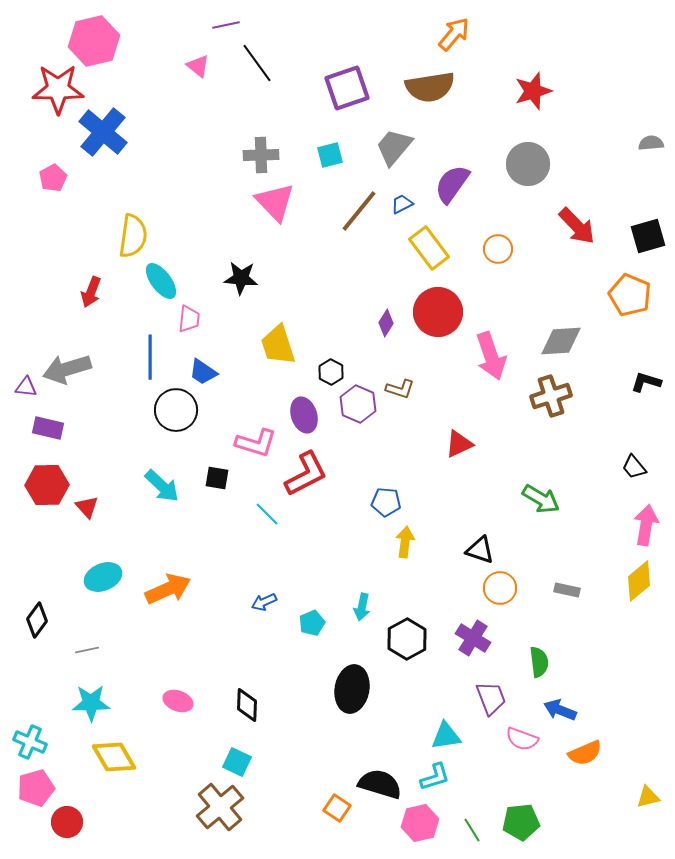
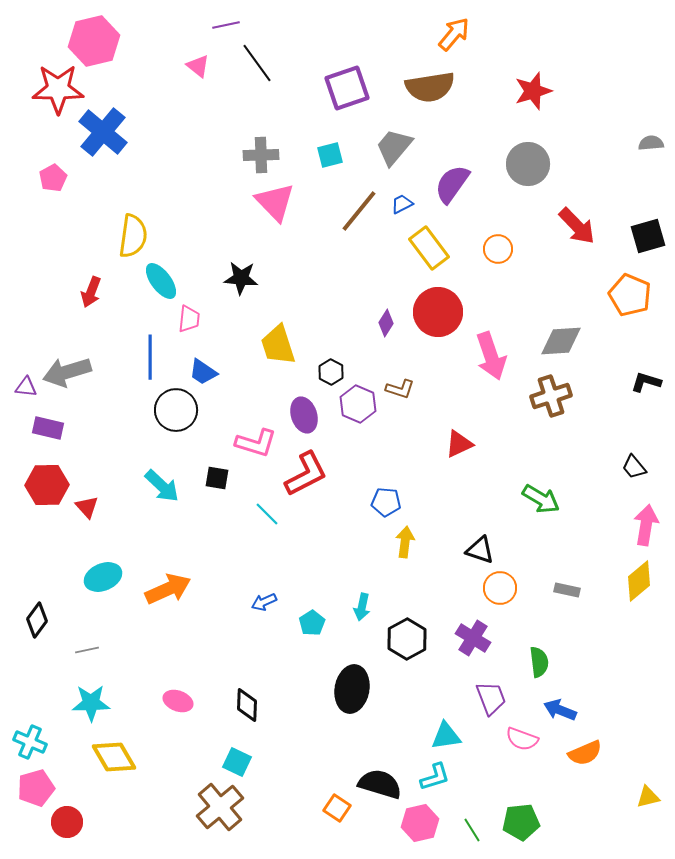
gray arrow at (67, 369): moved 3 px down
cyan pentagon at (312, 623): rotated 10 degrees counterclockwise
